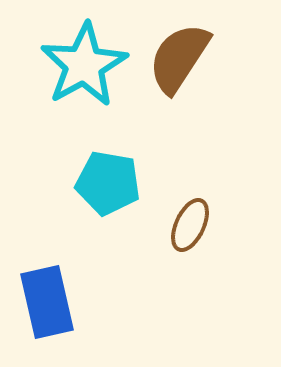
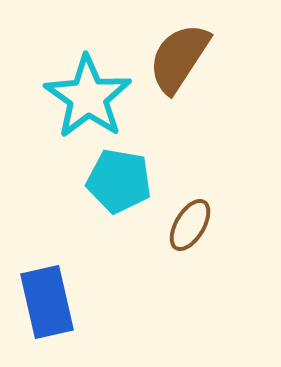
cyan star: moved 4 px right, 32 px down; rotated 8 degrees counterclockwise
cyan pentagon: moved 11 px right, 2 px up
brown ellipse: rotated 6 degrees clockwise
